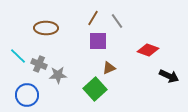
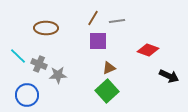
gray line: rotated 63 degrees counterclockwise
green square: moved 12 px right, 2 px down
